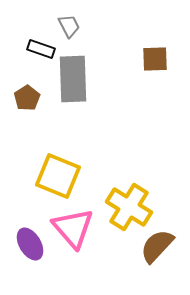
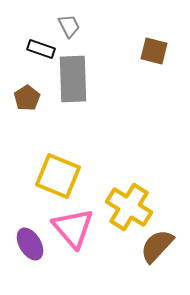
brown square: moved 1 px left, 8 px up; rotated 16 degrees clockwise
